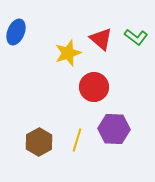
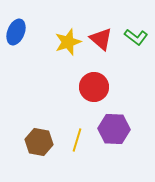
yellow star: moved 11 px up
brown hexagon: rotated 20 degrees counterclockwise
